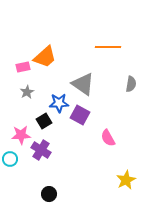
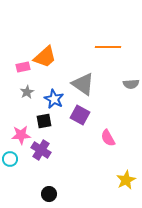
gray semicircle: rotated 77 degrees clockwise
blue star: moved 5 px left, 4 px up; rotated 30 degrees clockwise
black square: rotated 21 degrees clockwise
